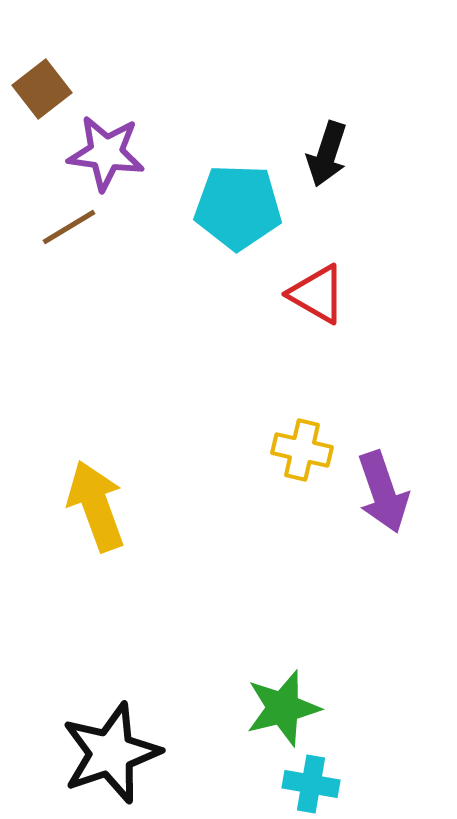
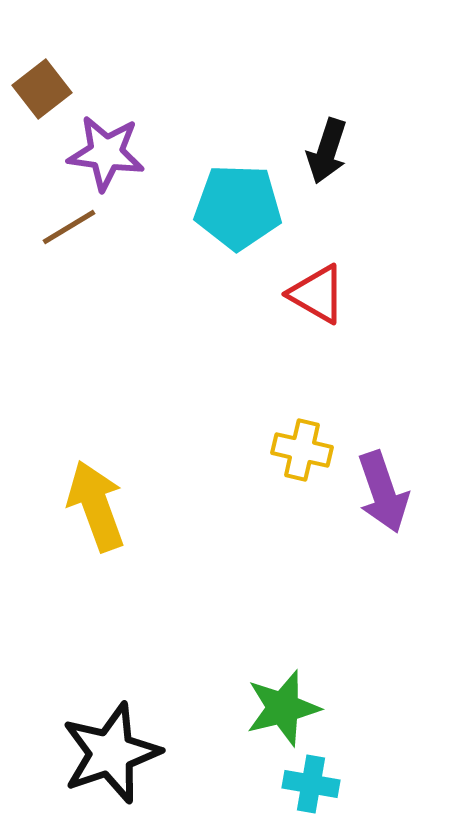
black arrow: moved 3 px up
